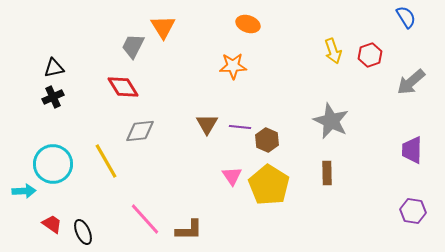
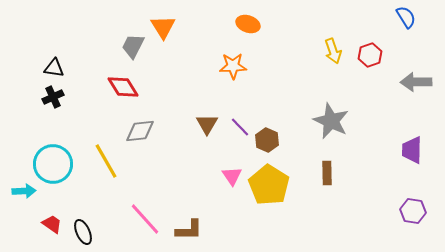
black triangle: rotated 20 degrees clockwise
gray arrow: moved 5 px right; rotated 40 degrees clockwise
purple line: rotated 40 degrees clockwise
